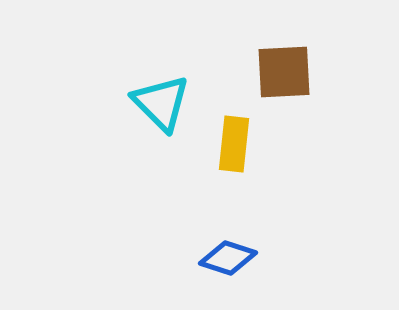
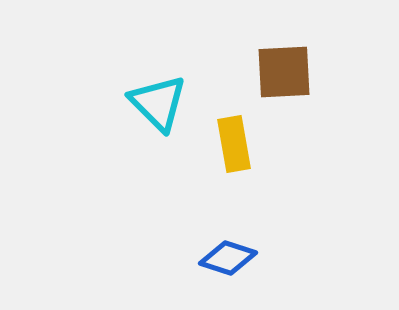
cyan triangle: moved 3 px left
yellow rectangle: rotated 16 degrees counterclockwise
